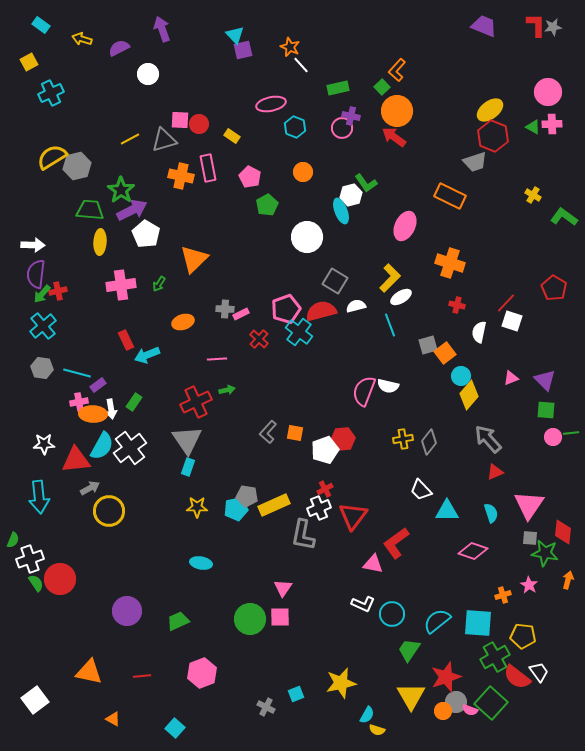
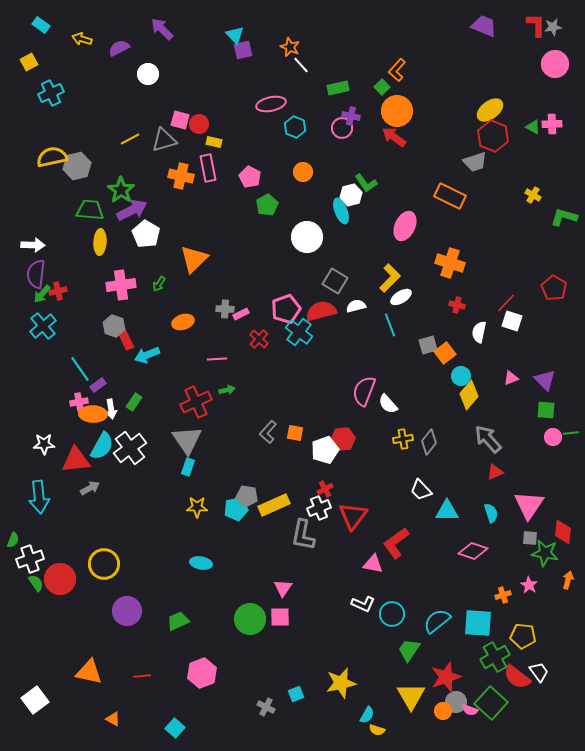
purple arrow at (162, 29): rotated 25 degrees counterclockwise
pink circle at (548, 92): moved 7 px right, 28 px up
pink square at (180, 120): rotated 12 degrees clockwise
yellow rectangle at (232, 136): moved 18 px left, 6 px down; rotated 21 degrees counterclockwise
yellow semicircle at (52, 157): rotated 20 degrees clockwise
green L-shape at (564, 217): rotated 20 degrees counterclockwise
gray hexagon at (42, 368): moved 72 px right, 42 px up; rotated 10 degrees clockwise
cyan line at (77, 373): moved 3 px right, 4 px up; rotated 40 degrees clockwise
white semicircle at (388, 386): moved 18 px down; rotated 35 degrees clockwise
yellow circle at (109, 511): moved 5 px left, 53 px down
